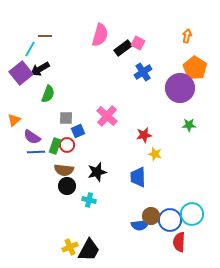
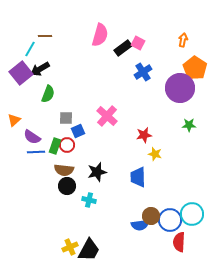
orange arrow: moved 4 px left, 4 px down
